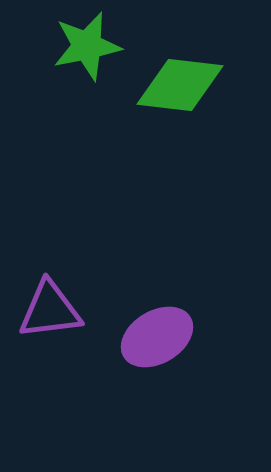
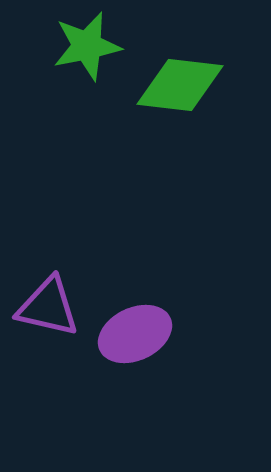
purple triangle: moved 2 px left, 3 px up; rotated 20 degrees clockwise
purple ellipse: moved 22 px left, 3 px up; rotated 6 degrees clockwise
